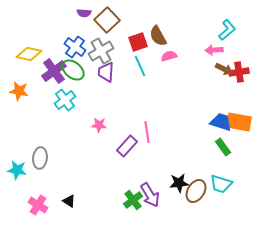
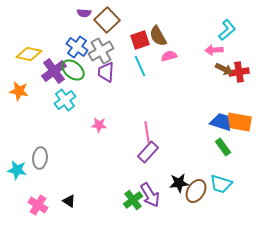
red square: moved 2 px right, 2 px up
blue cross: moved 2 px right
purple rectangle: moved 21 px right, 6 px down
